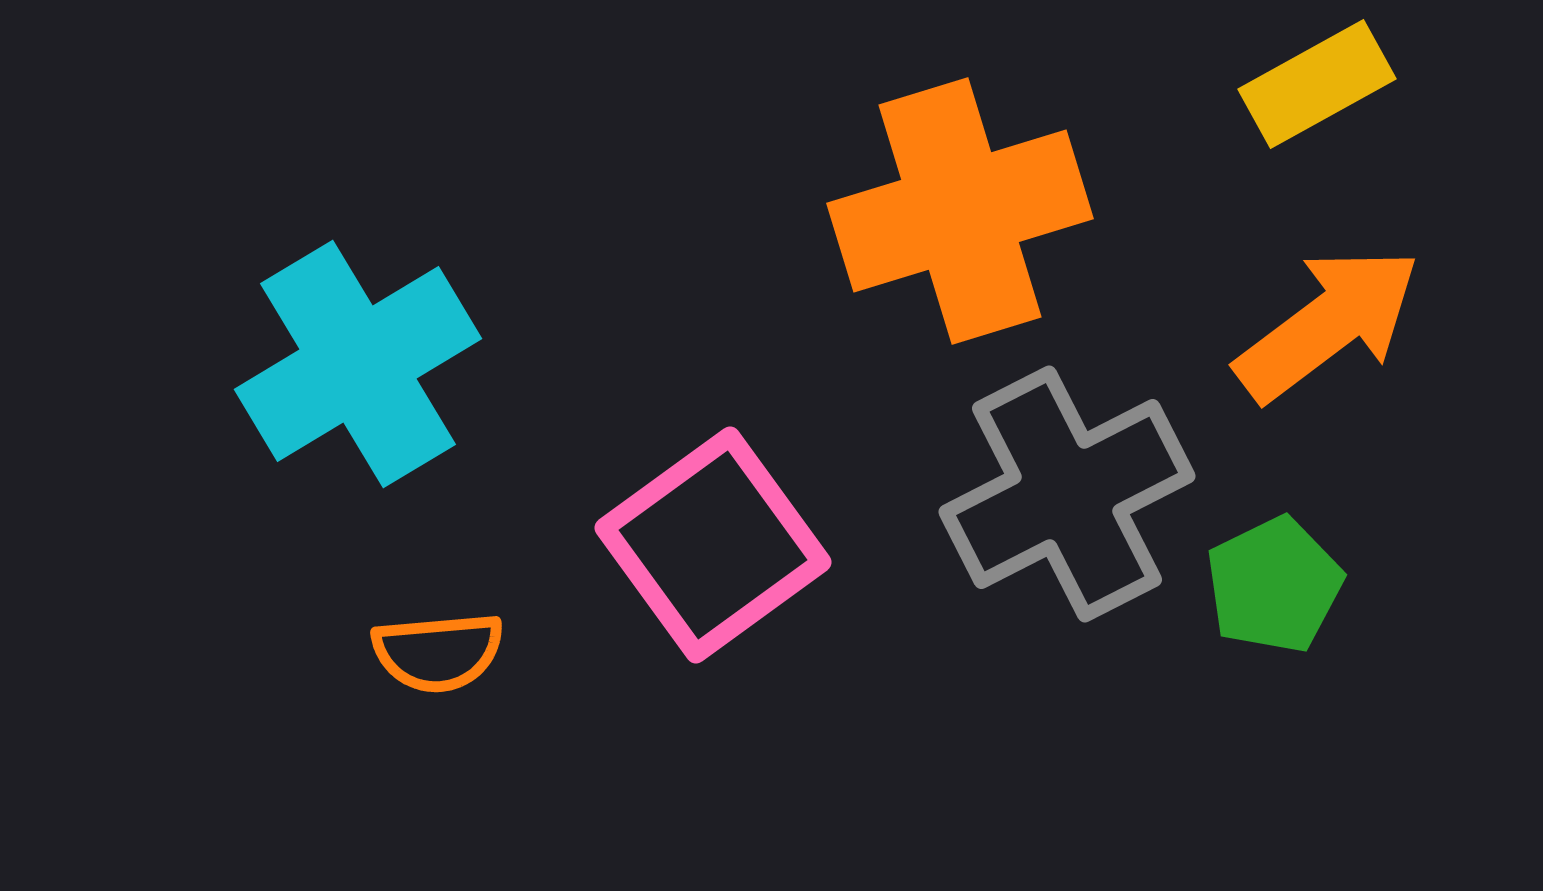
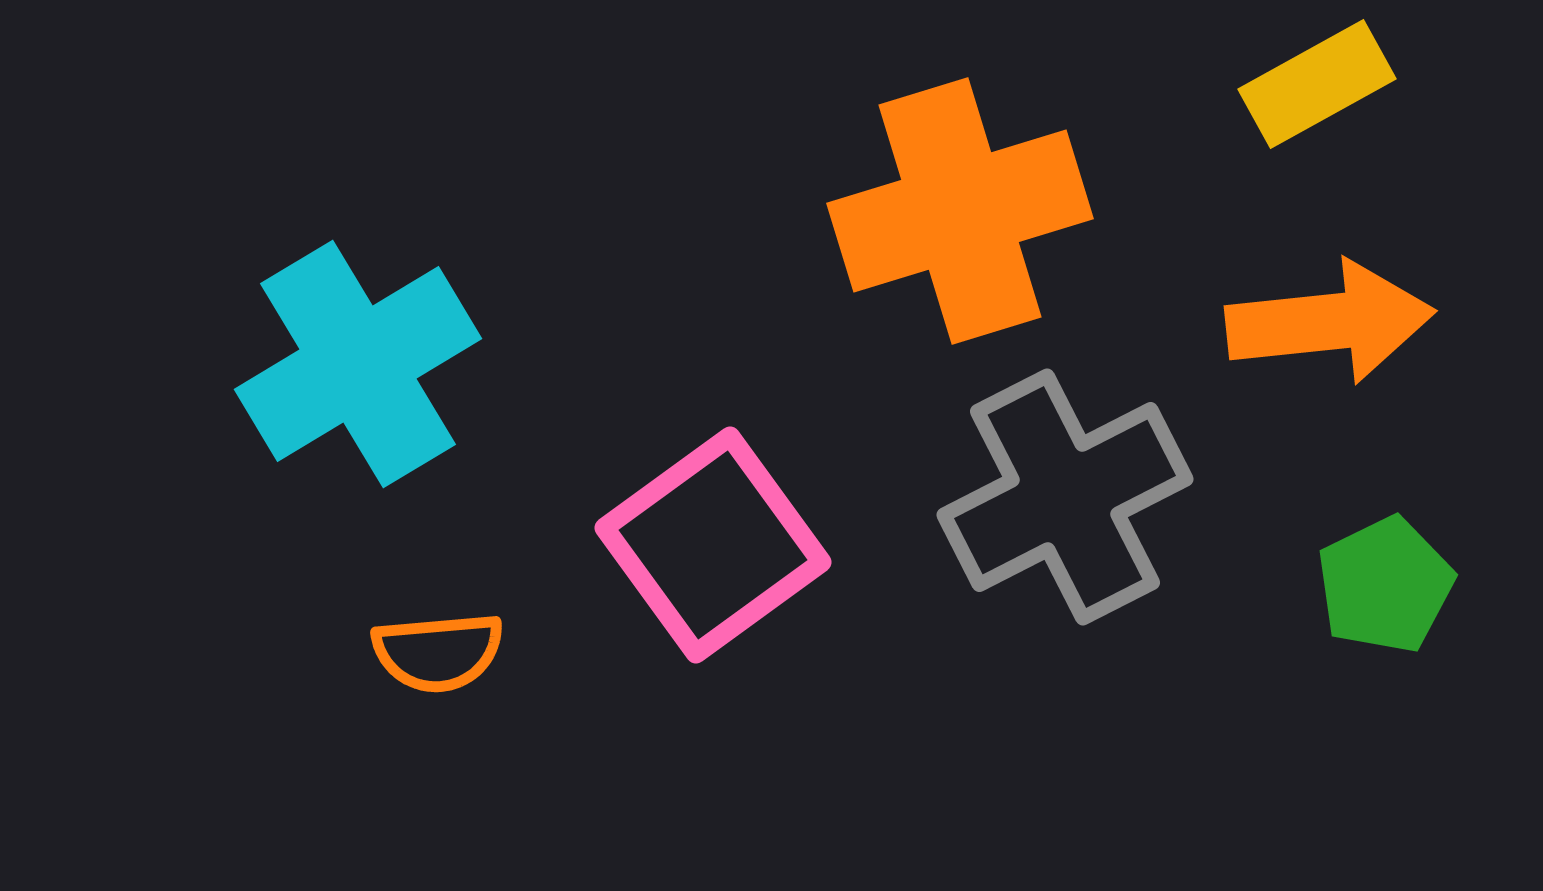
orange arrow: moved 2 px right, 2 px up; rotated 31 degrees clockwise
gray cross: moved 2 px left, 3 px down
green pentagon: moved 111 px right
